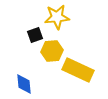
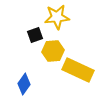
yellow hexagon: moved 1 px right
blue diamond: rotated 40 degrees clockwise
